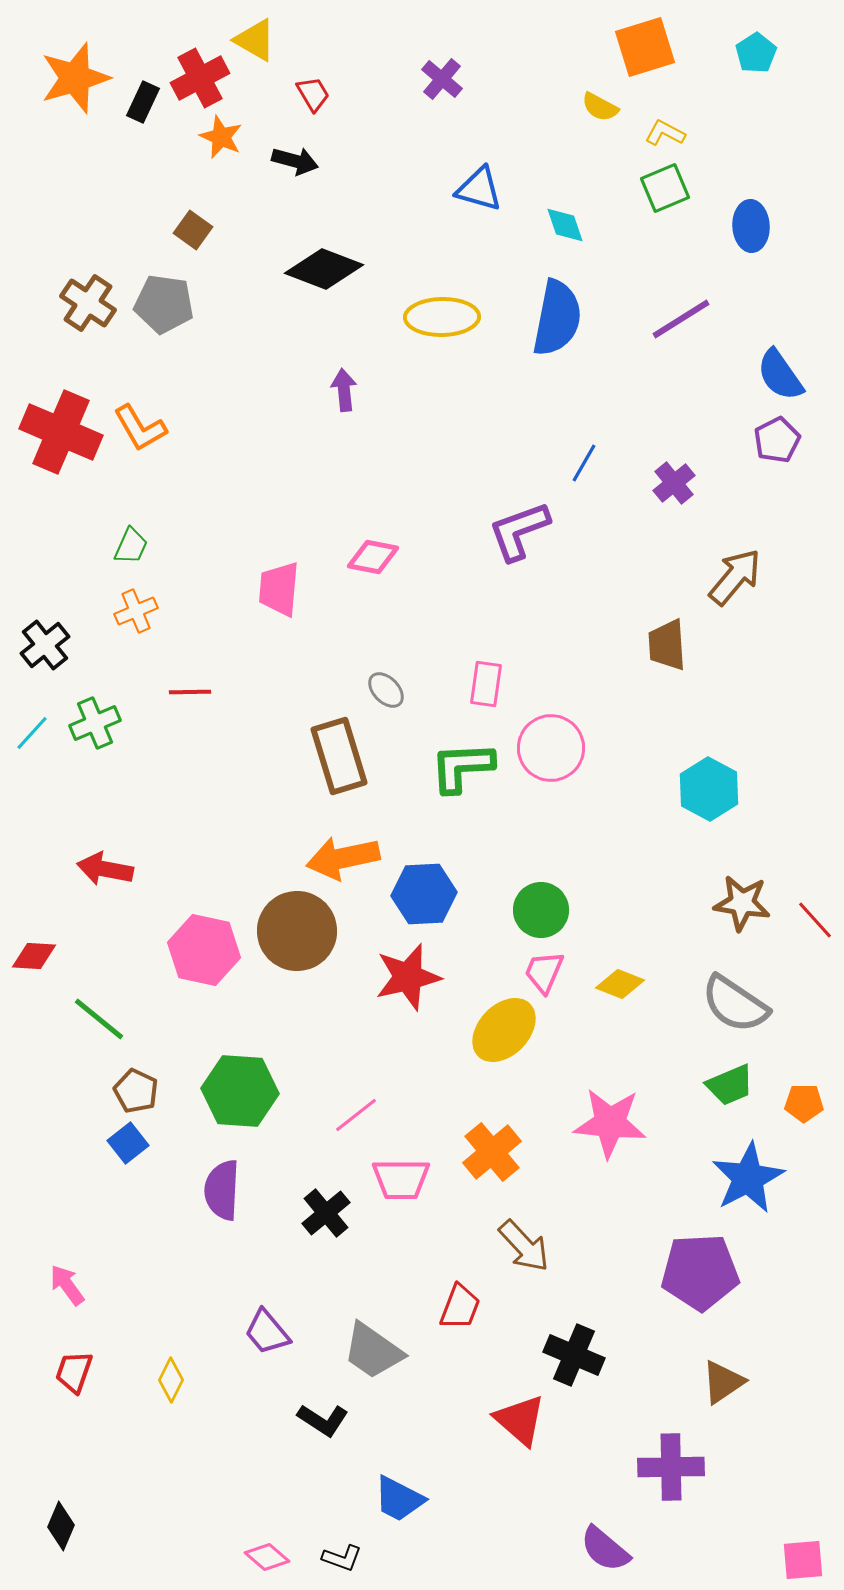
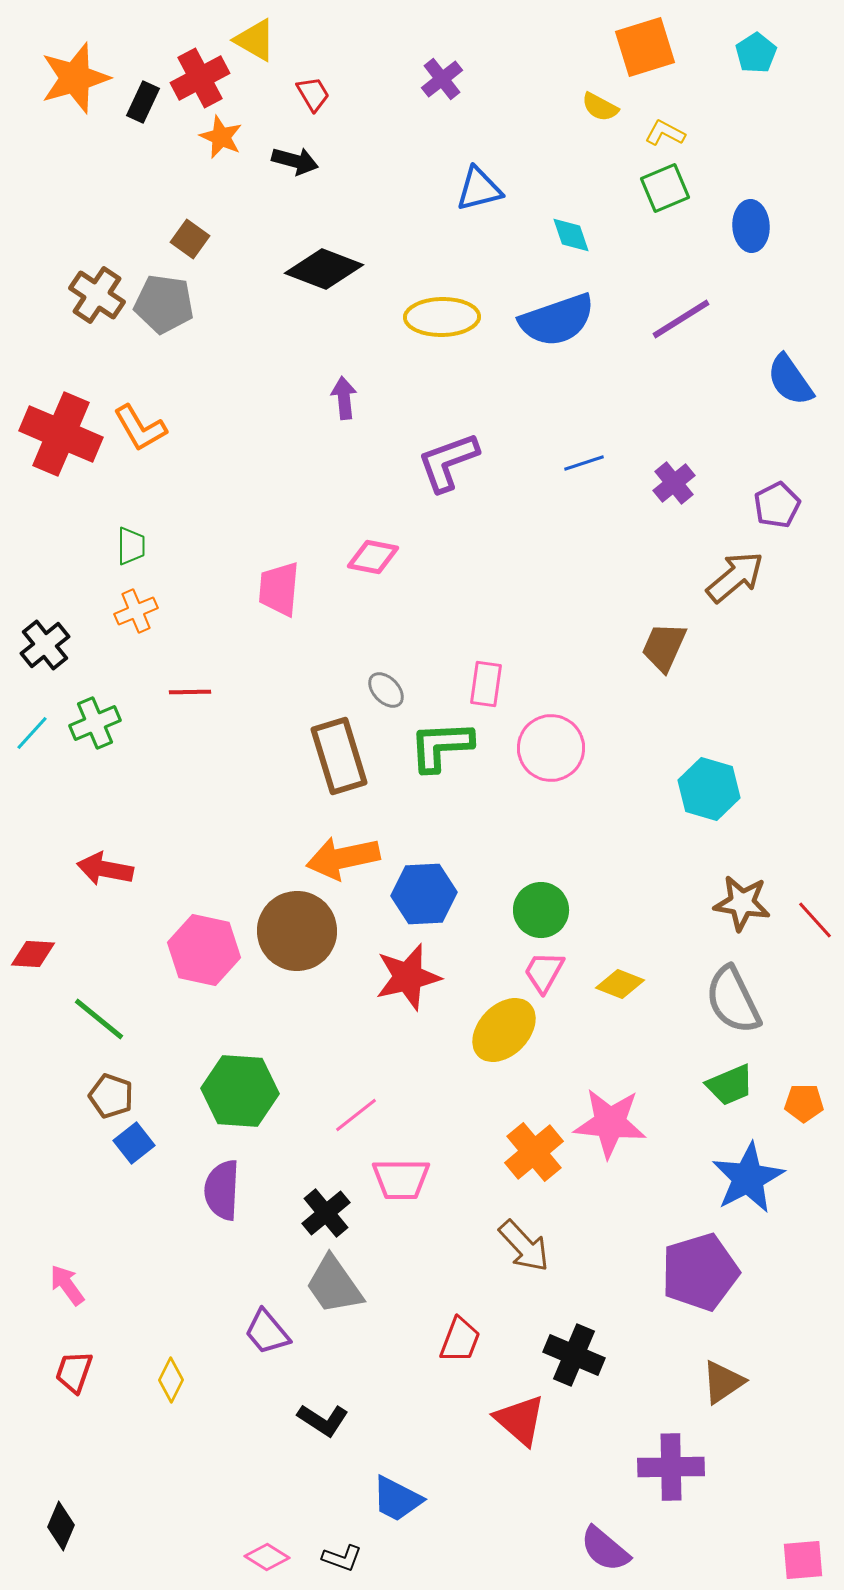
purple cross at (442, 79): rotated 12 degrees clockwise
blue triangle at (479, 189): rotated 30 degrees counterclockwise
cyan diamond at (565, 225): moved 6 px right, 10 px down
brown square at (193, 230): moved 3 px left, 9 px down
brown cross at (88, 303): moved 9 px right, 8 px up
blue semicircle at (557, 318): moved 2 px down; rotated 60 degrees clockwise
blue semicircle at (780, 375): moved 10 px right, 5 px down
purple arrow at (344, 390): moved 8 px down
red cross at (61, 432): moved 2 px down
purple pentagon at (777, 440): moved 65 px down
blue line at (584, 463): rotated 42 degrees clockwise
purple L-shape at (519, 531): moved 71 px left, 69 px up
green trapezoid at (131, 546): rotated 24 degrees counterclockwise
brown arrow at (735, 577): rotated 10 degrees clockwise
brown trapezoid at (667, 645): moved 3 px left, 2 px down; rotated 28 degrees clockwise
green L-shape at (462, 767): moved 21 px left, 21 px up
cyan hexagon at (709, 789): rotated 12 degrees counterclockwise
red diamond at (34, 956): moved 1 px left, 2 px up
pink trapezoid at (544, 972): rotated 6 degrees clockwise
gray semicircle at (735, 1004): moved 2 px left, 4 px up; rotated 30 degrees clockwise
brown pentagon at (136, 1091): moved 25 px left, 5 px down; rotated 6 degrees counterclockwise
blue square at (128, 1143): moved 6 px right
orange cross at (492, 1152): moved 42 px right
purple pentagon at (700, 1272): rotated 14 degrees counterclockwise
red trapezoid at (460, 1307): moved 33 px down
gray trapezoid at (373, 1351): moved 39 px left, 66 px up; rotated 20 degrees clockwise
blue trapezoid at (399, 1499): moved 2 px left
pink diamond at (267, 1557): rotated 9 degrees counterclockwise
